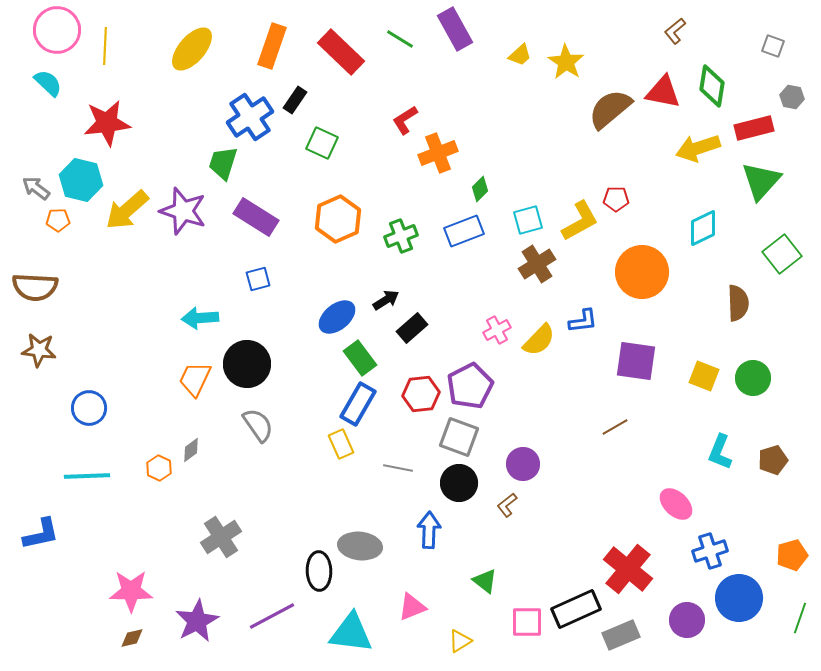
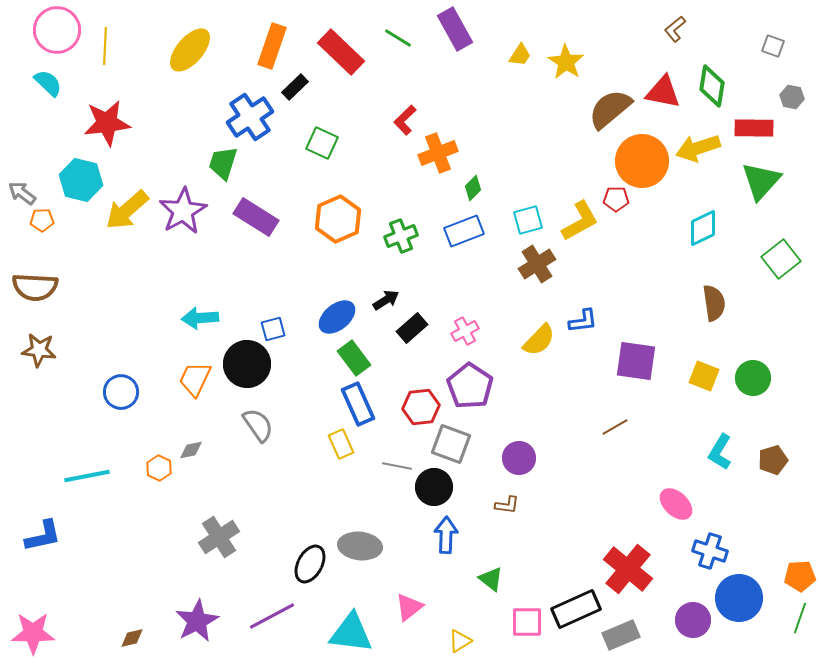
brown L-shape at (675, 31): moved 2 px up
green line at (400, 39): moved 2 px left, 1 px up
yellow ellipse at (192, 49): moved 2 px left, 1 px down
yellow trapezoid at (520, 55): rotated 15 degrees counterclockwise
black rectangle at (295, 100): moved 13 px up; rotated 12 degrees clockwise
red L-shape at (405, 120): rotated 12 degrees counterclockwise
red rectangle at (754, 128): rotated 15 degrees clockwise
gray arrow at (36, 188): moved 14 px left, 5 px down
green diamond at (480, 189): moved 7 px left, 1 px up
purple star at (183, 211): rotated 24 degrees clockwise
orange pentagon at (58, 220): moved 16 px left
green square at (782, 254): moved 1 px left, 5 px down
orange circle at (642, 272): moved 111 px up
blue square at (258, 279): moved 15 px right, 50 px down
brown semicircle at (738, 303): moved 24 px left; rotated 6 degrees counterclockwise
pink cross at (497, 330): moved 32 px left, 1 px down
green rectangle at (360, 358): moved 6 px left
purple pentagon at (470, 386): rotated 12 degrees counterclockwise
red hexagon at (421, 394): moved 13 px down
blue rectangle at (358, 404): rotated 54 degrees counterclockwise
blue circle at (89, 408): moved 32 px right, 16 px up
gray square at (459, 437): moved 8 px left, 7 px down
gray diamond at (191, 450): rotated 25 degrees clockwise
cyan L-shape at (720, 452): rotated 9 degrees clockwise
purple circle at (523, 464): moved 4 px left, 6 px up
gray line at (398, 468): moved 1 px left, 2 px up
cyan line at (87, 476): rotated 9 degrees counterclockwise
black circle at (459, 483): moved 25 px left, 4 px down
brown L-shape at (507, 505): rotated 135 degrees counterclockwise
blue arrow at (429, 530): moved 17 px right, 5 px down
blue L-shape at (41, 534): moved 2 px right, 2 px down
gray cross at (221, 537): moved 2 px left
blue cross at (710, 551): rotated 36 degrees clockwise
orange pentagon at (792, 555): moved 8 px right, 21 px down; rotated 12 degrees clockwise
black ellipse at (319, 571): moved 9 px left, 7 px up; rotated 30 degrees clockwise
green triangle at (485, 581): moved 6 px right, 2 px up
pink star at (131, 591): moved 98 px left, 42 px down
pink triangle at (412, 607): moved 3 px left; rotated 16 degrees counterclockwise
purple circle at (687, 620): moved 6 px right
